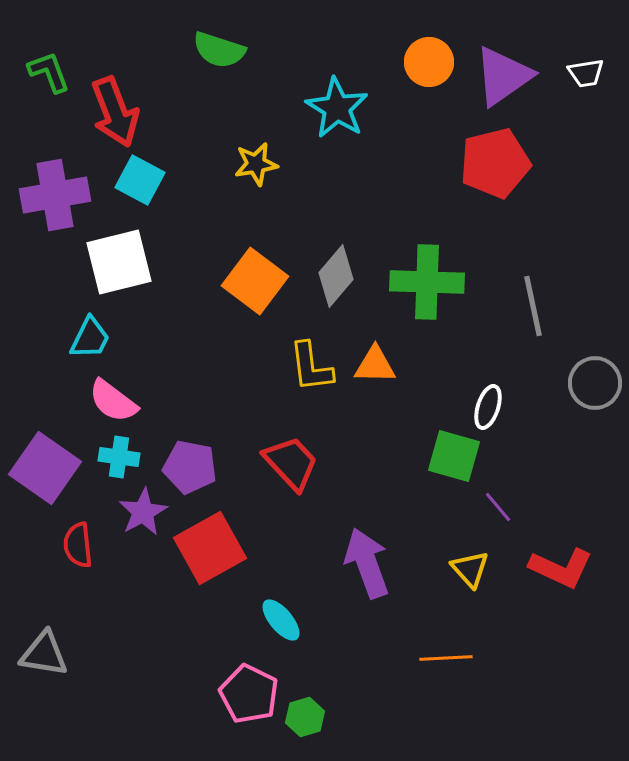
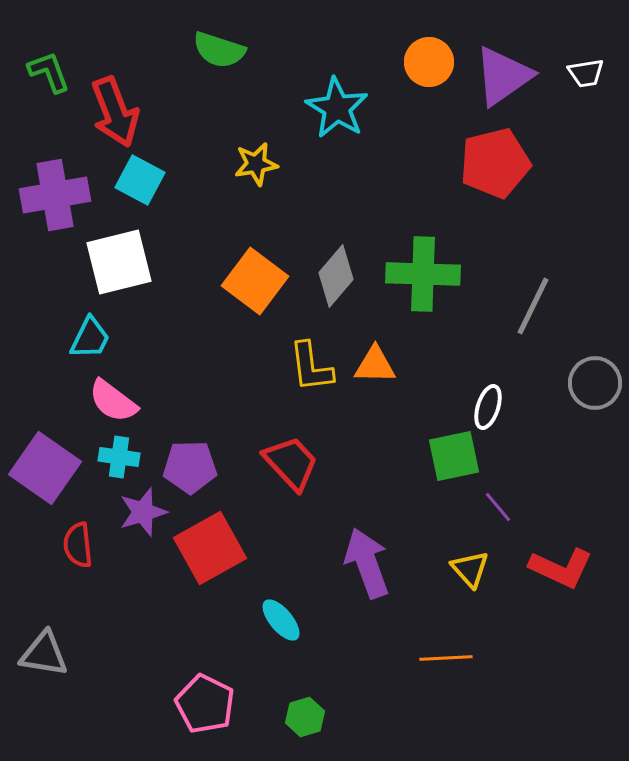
green cross: moved 4 px left, 8 px up
gray line: rotated 38 degrees clockwise
green square: rotated 28 degrees counterclockwise
purple pentagon: rotated 12 degrees counterclockwise
purple star: rotated 12 degrees clockwise
pink pentagon: moved 44 px left, 10 px down
